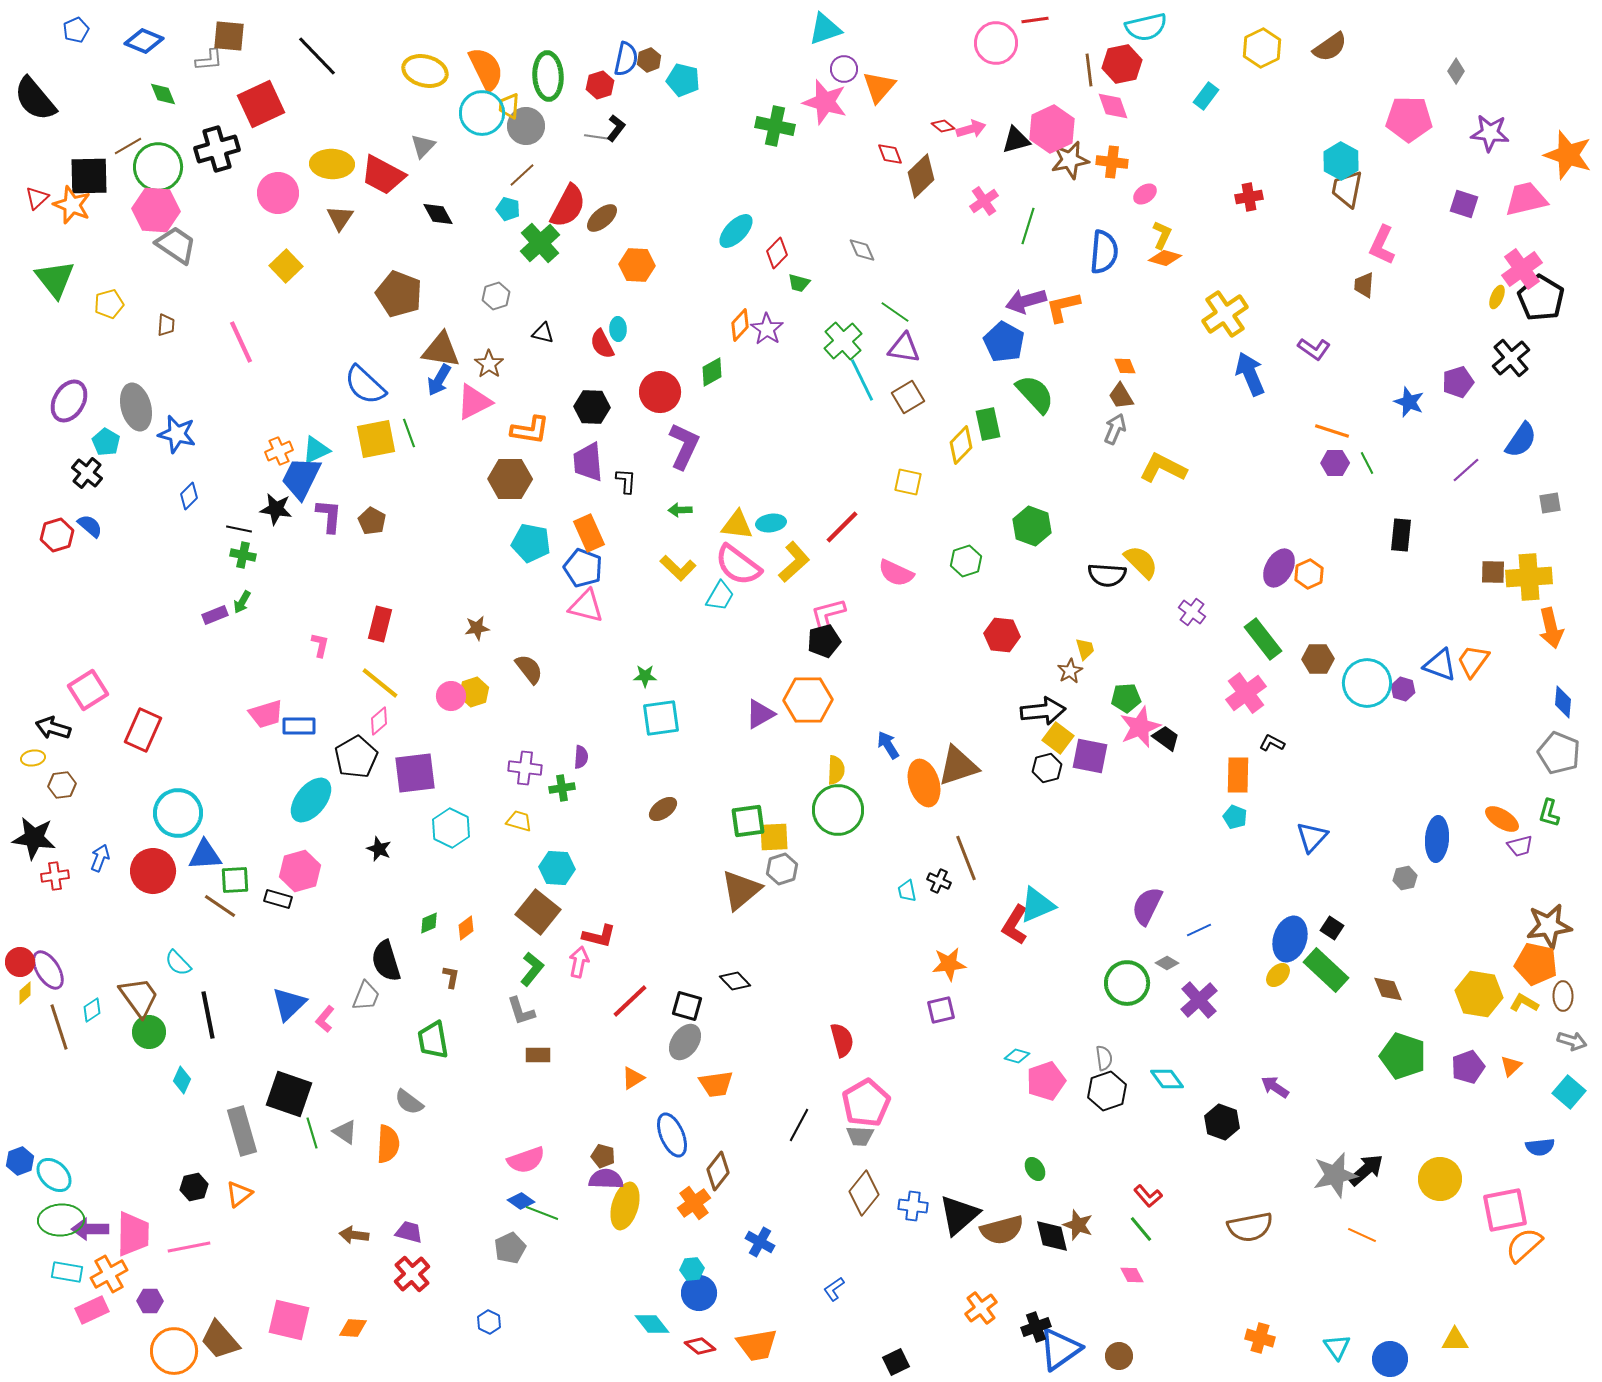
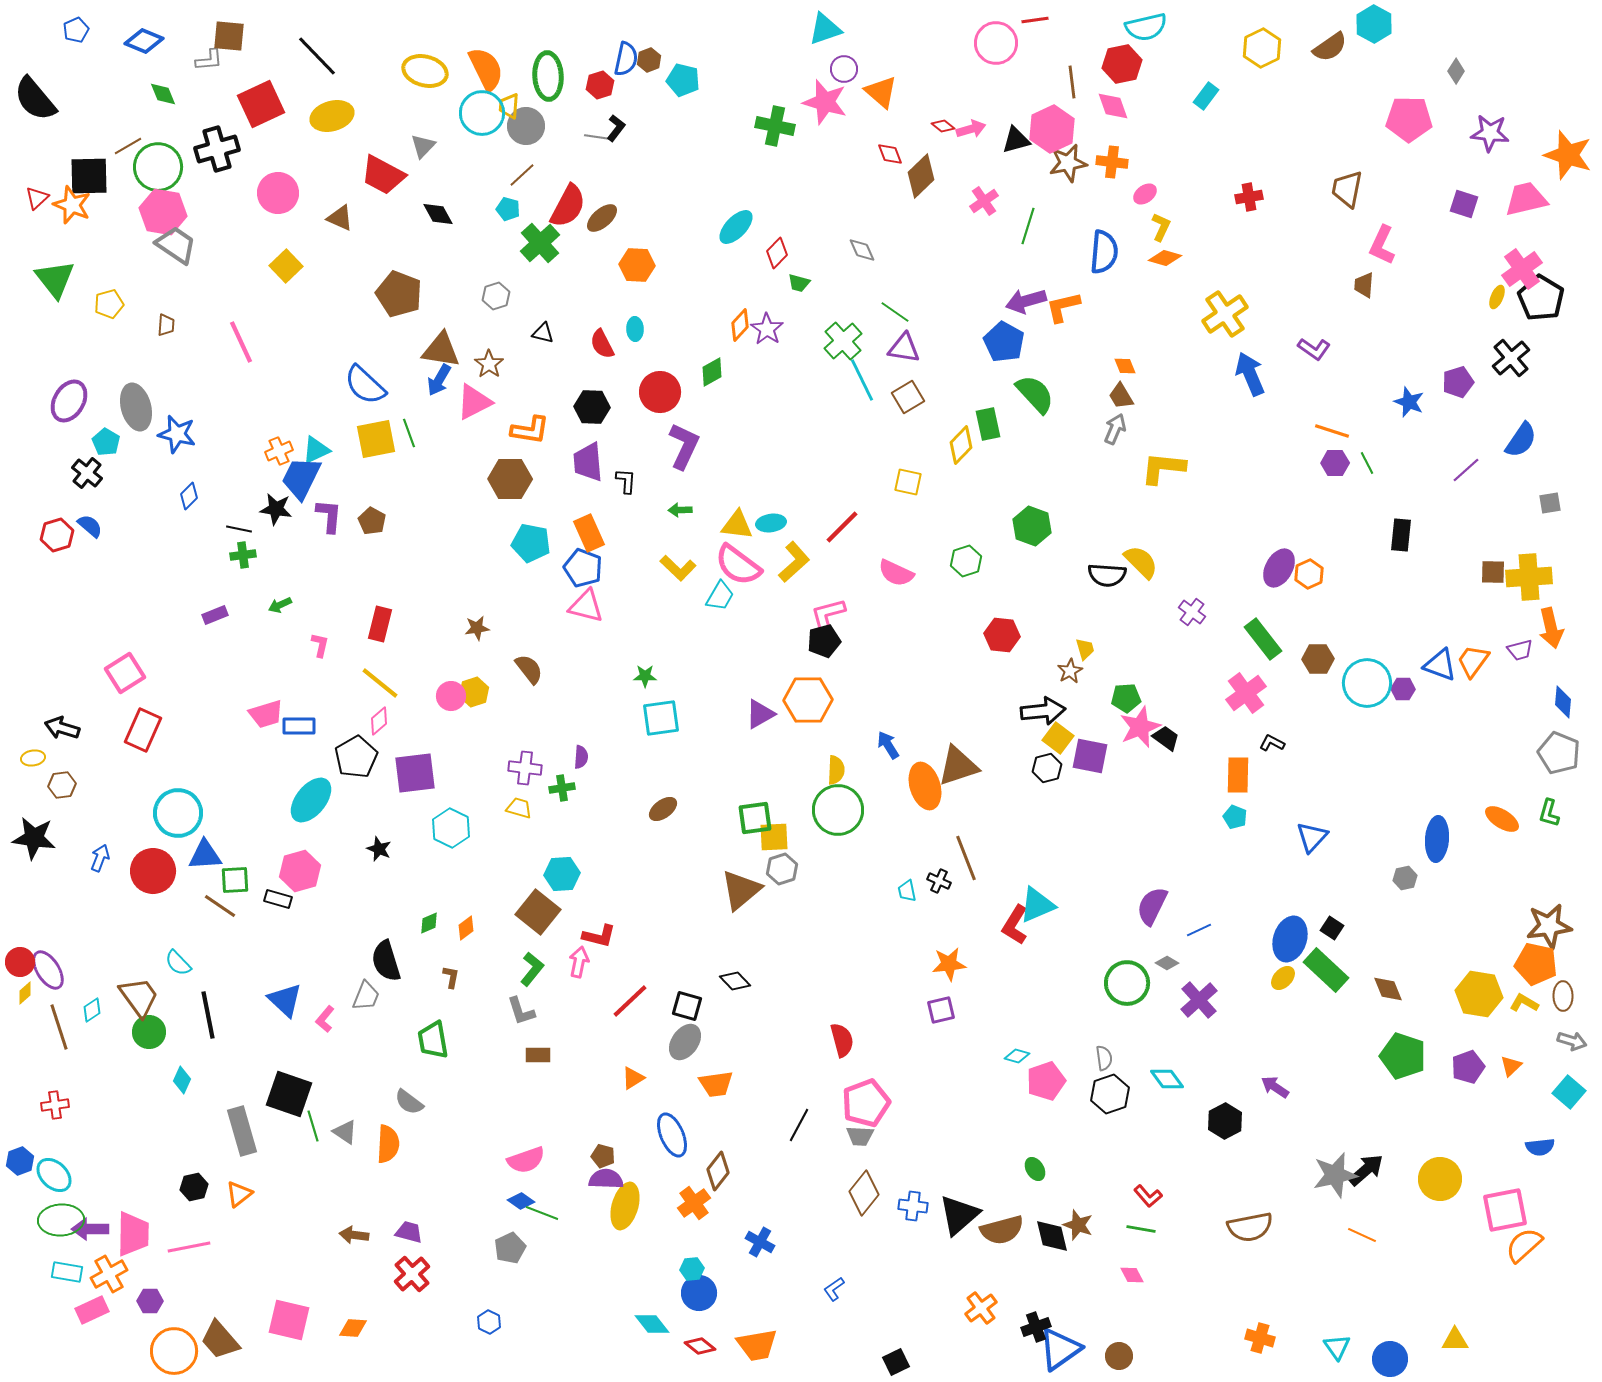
brown line at (1089, 70): moved 17 px left, 12 px down
orange triangle at (879, 87): moved 2 px right, 5 px down; rotated 30 degrees counterclockwise
brown star at (1070, 160): moved 2 px left, 3 px down
cyan hexagon at (1341, 161): moved 33 px right, 137 px up
yellow ellipse at (332, 164): moved 48 px up; rotated 18 degrees counterclockwise
pink hexagon at (156, 210): moved 7 px right, 2 px down; rotated 6 degrees clockwise
brown triangle at (340, 218): rotated 40 degrees counterclockwise
cyan ellipse at (736, 231): moved 4 px up
yellow L-shape at (1162, 235): moved 1 px left, 8 px up
cyan ellipse at (618, 329): moved 17 px right
yellow L-shape at (1163, 468): rotated 21 degrees counterclockwise
green cross at (243, 555): rotated 20 degrees counterclockwise
green arrow at (242, 602): moved 38 px right, 3 px down; rotated 35 degrees clockwise
purple hexagon at (1403, 689): rotated 15 degrees counterclockwise
pink square at (88, 690): moved 37 px right, 17 px up
black arrow at (53, 728): moved 9 px right
orange ellipse at (924, 783): moved 1 px right, 3 px down
yellow trapezoid at (519, 821): moved 13 px up
green square at (748, 821): moved 7 px right, 3 px up
purple trapezoid at (1520, 846): moved 196 px up
cyan hexagon at (557, 868): moved 5 px right, 6 px down; rotated 8 degrees counterclockwise
red cross at (55, 876): moved 229 px down
purple semicircle at (1147, 906): moved 5 px right
yellow ellipse at (1278, 975): moved 5 px right, 3 px down
blue triangle at (289, 1004): moved 4 px left, 4 px up; rotated 33 degrees counterclockwise
black hexagon at (1107, 1091): moved 3 px right, 3 px down
pink pentagon at (866, 1103): rotated 9 degrees clockwise
black hexagon at (1222, 1122): moved 3 px right, 1 px up; rotated 12 degrees clockwise
green line at (312, 1133): moved 1 px right, 7 px up
green line at (1141, 1229): rotated 40 degrees counterclockwise
